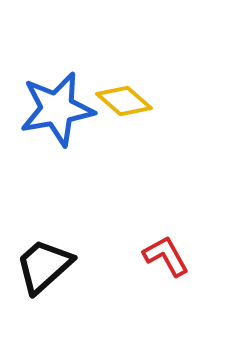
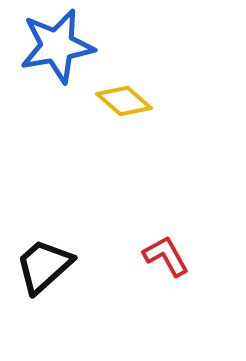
blue star: moved 63 px up
